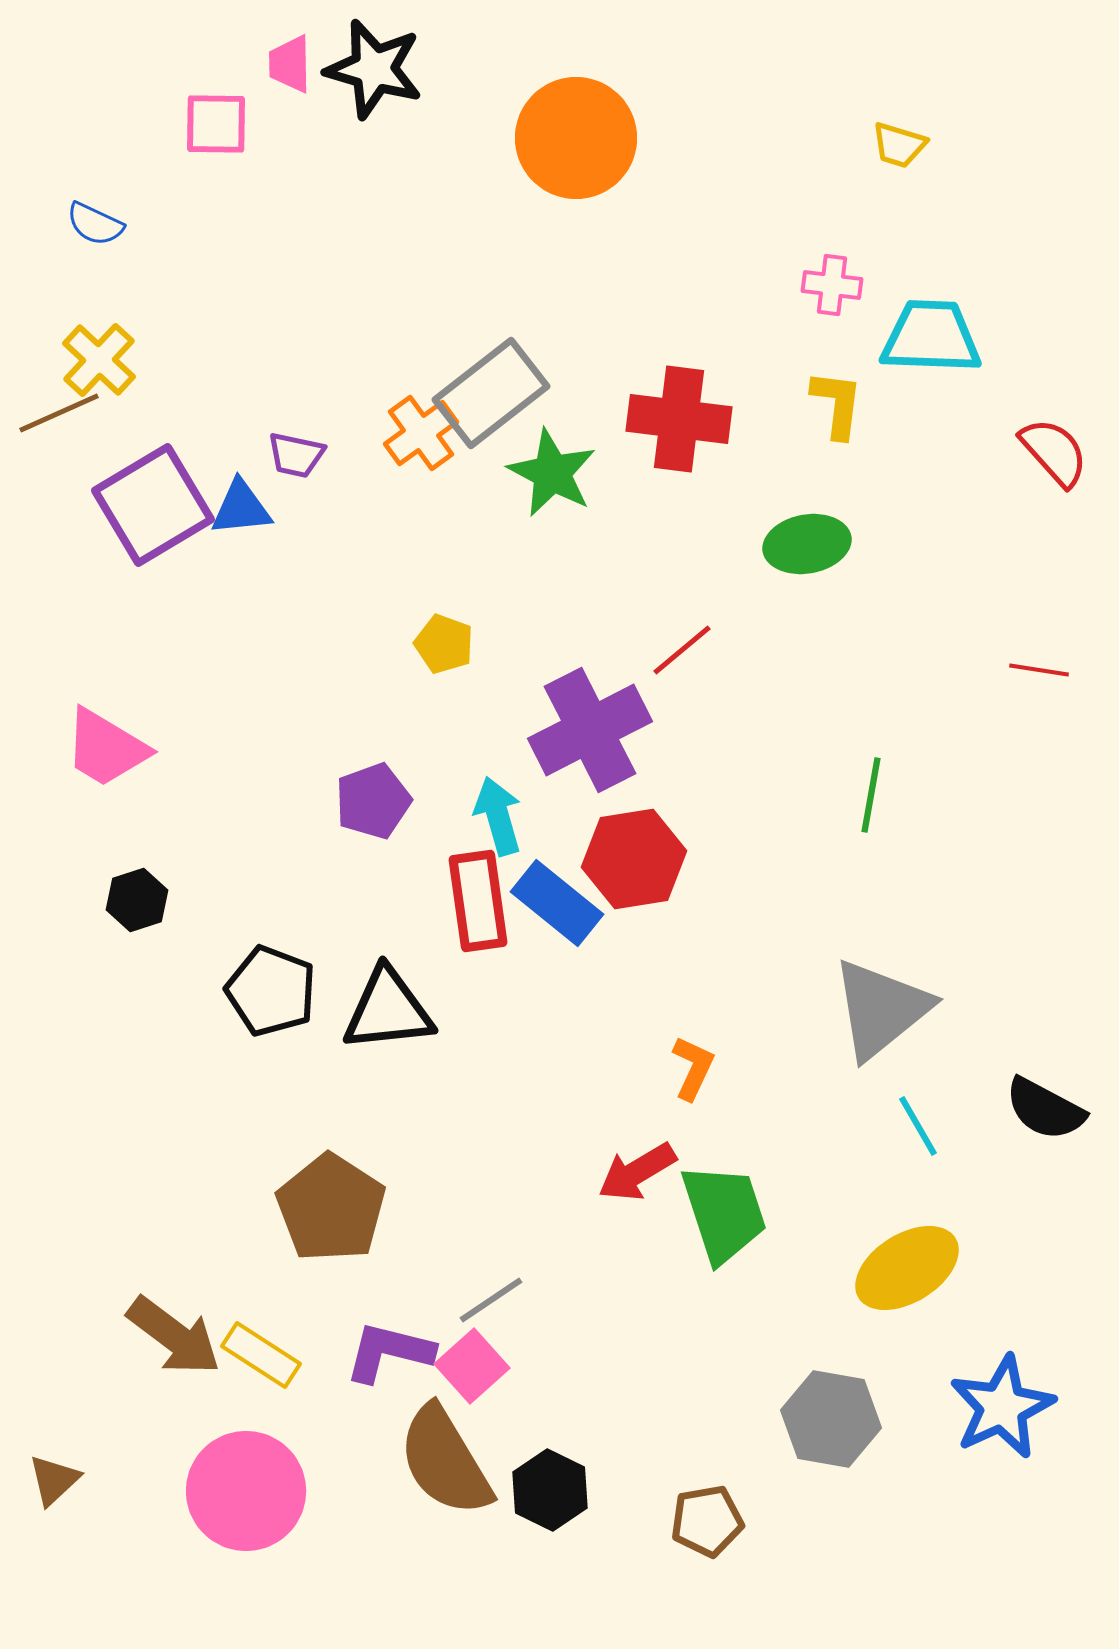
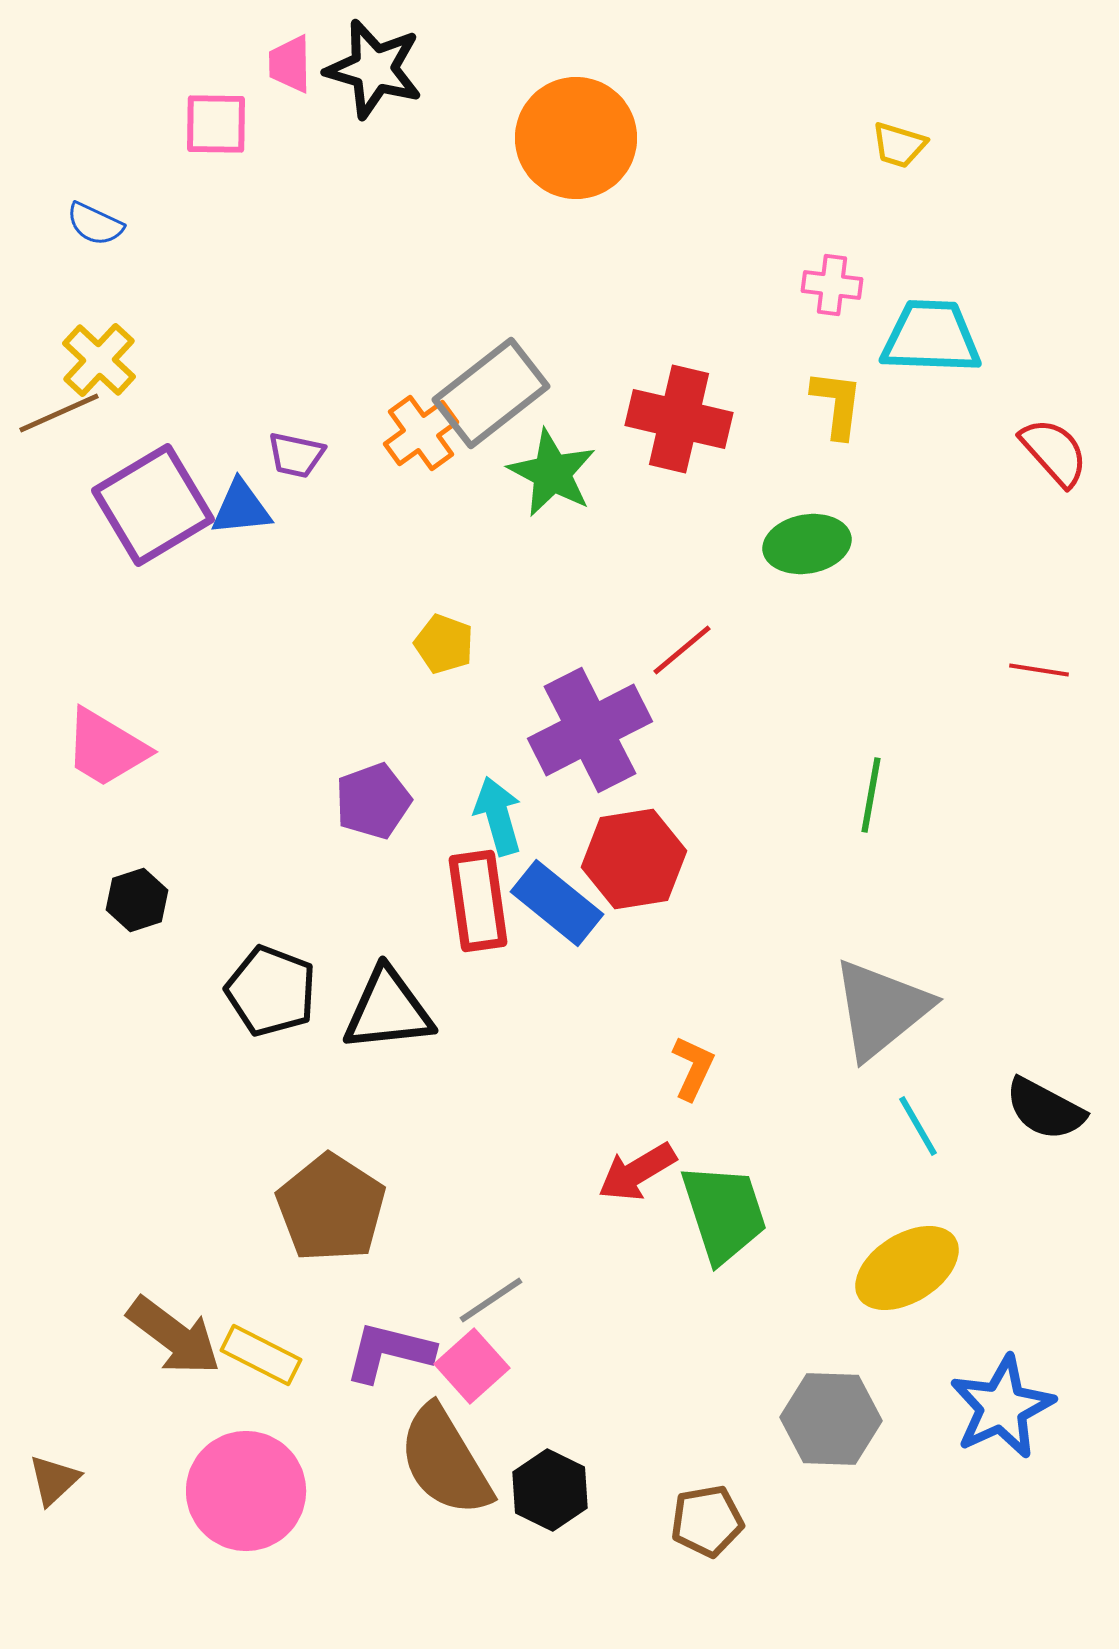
red cross at (679, 419): rotated 6 degrees clockwise
yellow rectangle at (261, 1355): rotated 6 degrees counterclockwise
gray hexagon at (831, 1419): rotated 8 degrees counterclockwise
